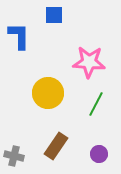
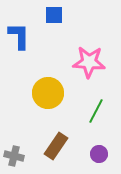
green line: moved 7 px down
